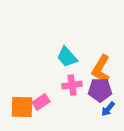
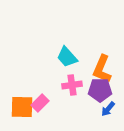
orange L-shape: moved 1 px right; rotated 8 degrees counterclockwise
pink rectangle: moved 1 px left, 1 px down; rotated 12 degrees counterclockwise
